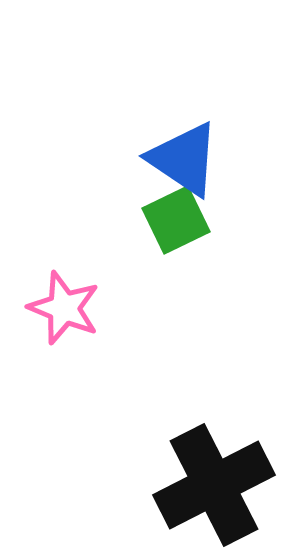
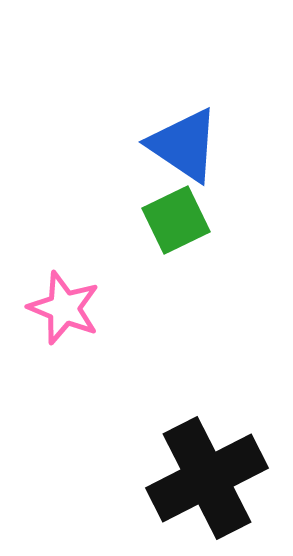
blue triangle: moved 14 px up
black cross: moved 7 px left, 7 px up
